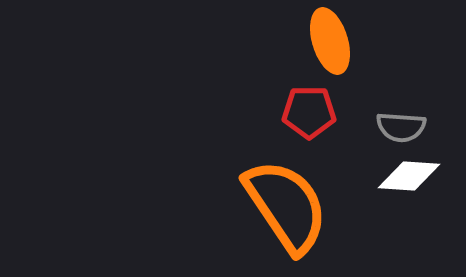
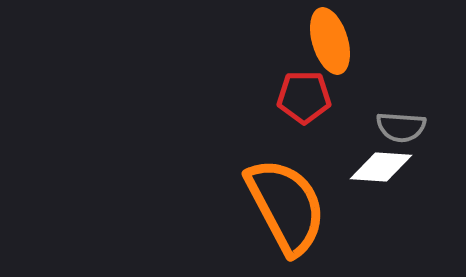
red pentagon: moved 5 px left, 15 px up
white diamond: moved 28 px left, 9 px up
orange semicircle: rotated 6 degrees clockwise
